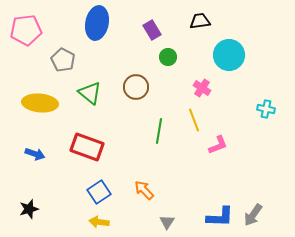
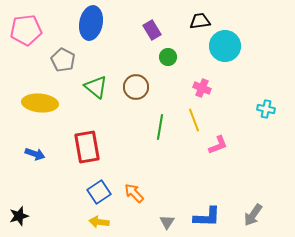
blue ellipse: moved 6 px left
cyan circle: moved 4 px left, 9 px up
pink cross: rotated 12 degrees counterclockwise
green triangle: moved 6 px right, 6 px up
green line: moved 1 px right, 4 px up
red rectangle: rotated 60 degrees clockwise
orange arrow: moved 10 px left, 3 px down
black star: moved 10 px left, 7 px down
blue L-shape: moved 13 px left
